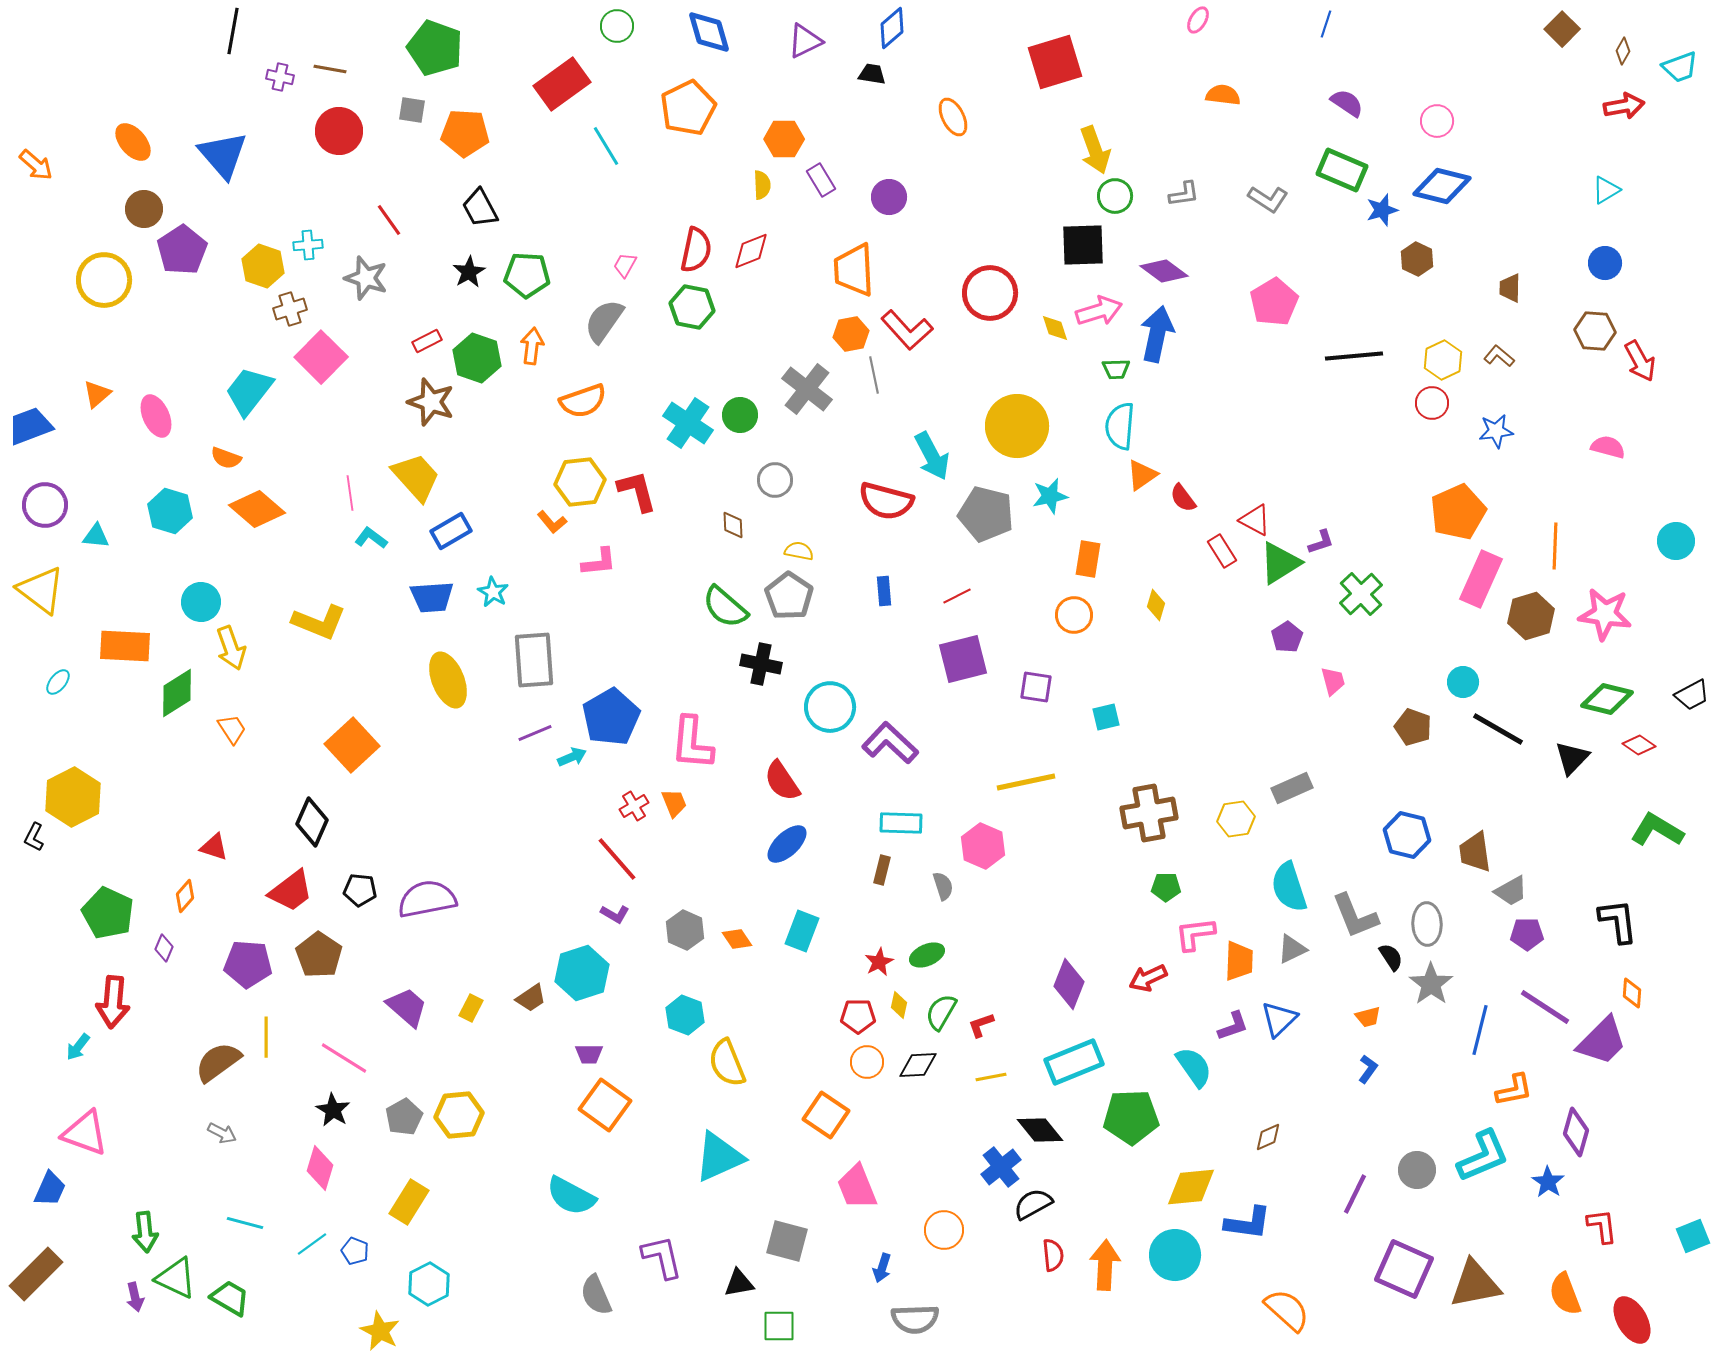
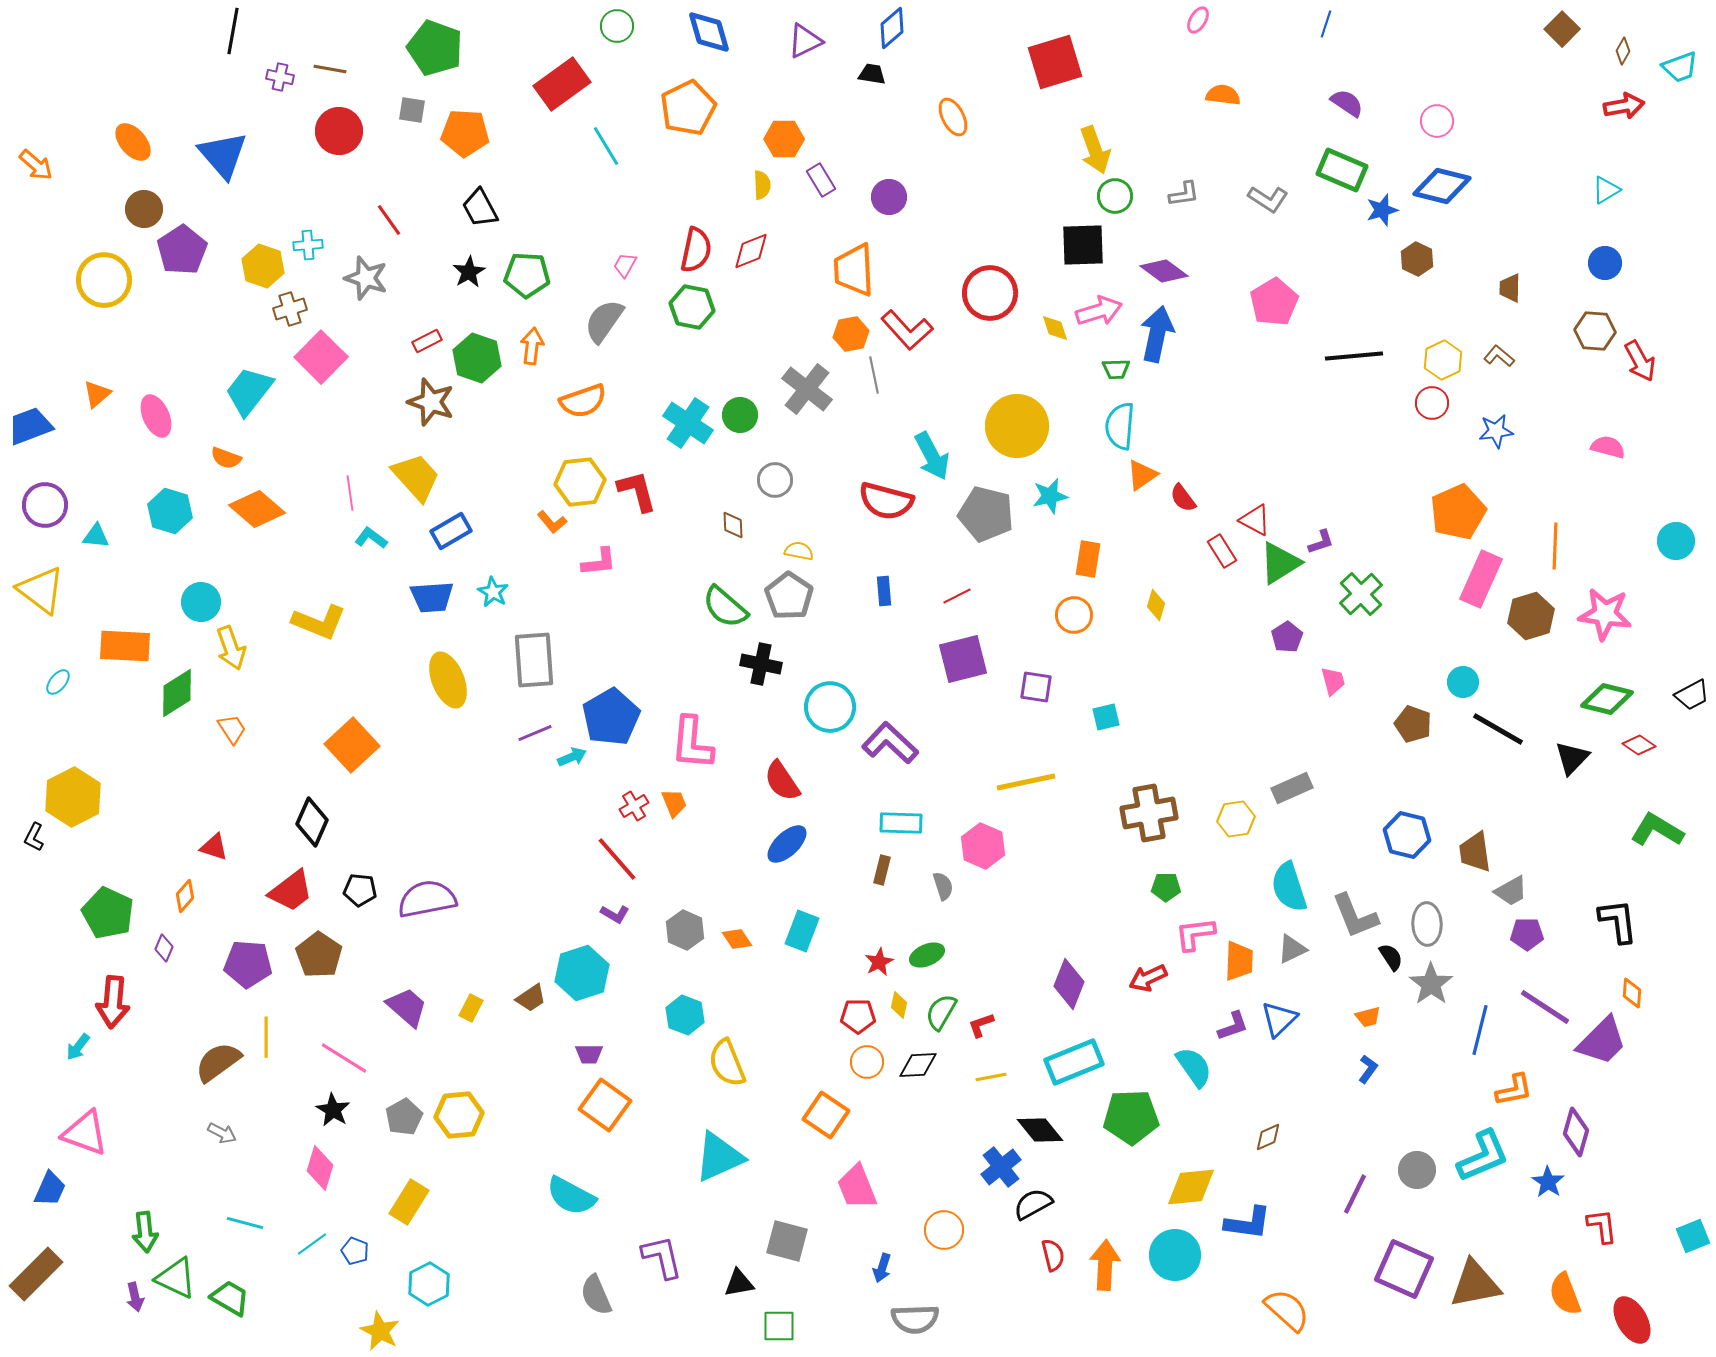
brown pentagon at (1413, 727): moved 3 px up
red semicircle at (1053, 1255): rotated 8 degrees counterclockwise
